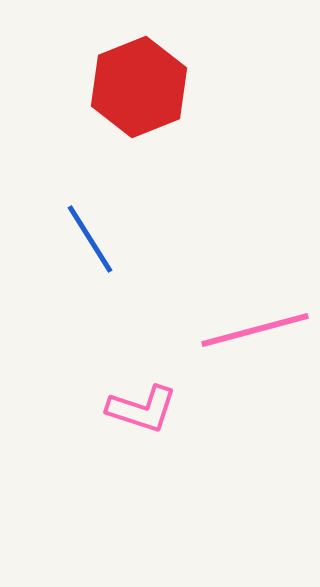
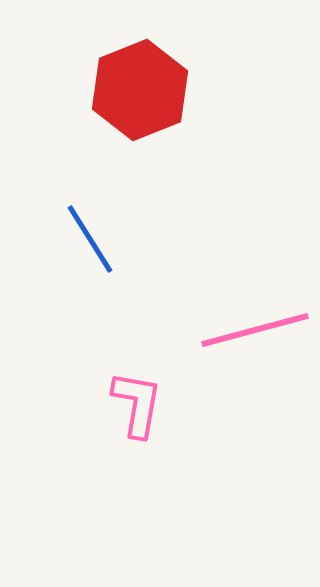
red hexagon: moved 1 px right, 3 px down
pink L-shape: moved 5 px left, 5 px up; rotated 98 degrees counterclockwise
